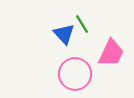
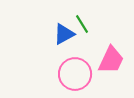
blue triangle: rotated 45 degrees clockwise
pink trapezoid: moved 7 px down
